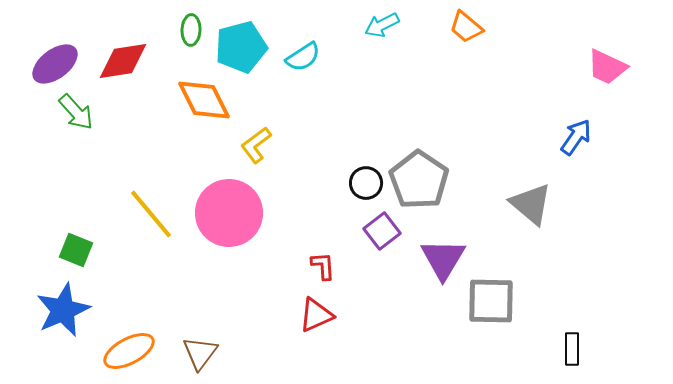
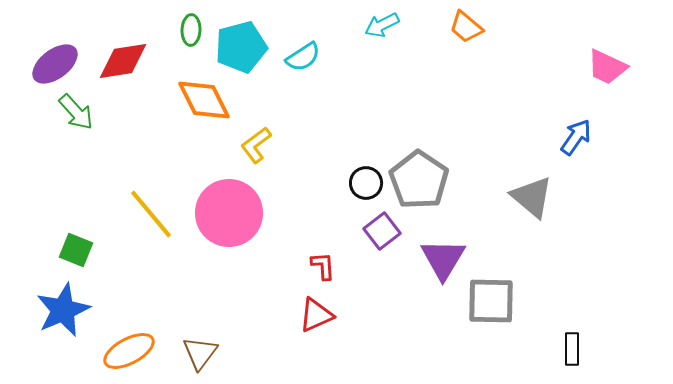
gray triangle: moved 1 px right, 7 px up
